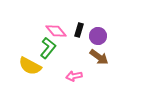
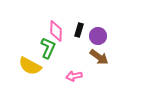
pink diamond: rotated 40 degrees clockwise
green L-shape: rotated 15 degrees counterclockwise
